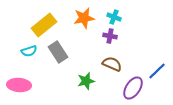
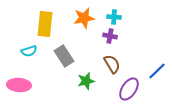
cyan cross: rotated 16 degrees counterclockwise
yellow rectangle: moved 1 px right, 1 px up; rotated 45 degrees counterclockwise
gray rectangle: moved 6 px right, 4 px down
brown semicircle: rotated 36 degrees clockwise
purple ellipse: moved 4 px left, 1 px down
